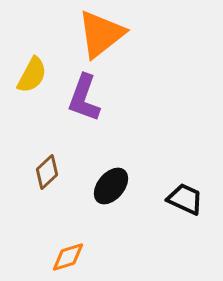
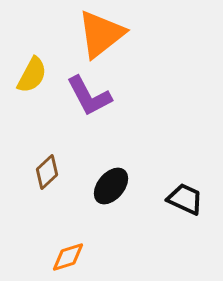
purple L-shape: moved 5 px right, 2 px up; rotated 48 degrees counterclockwise
